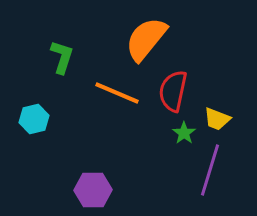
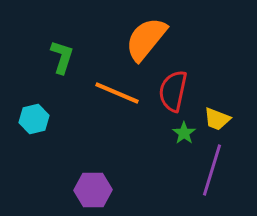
purple line: moved 2 px right
